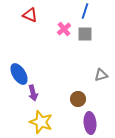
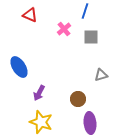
gray square: moved 6 px right, 3 px down
blue ellipse: moved 7 px up
purple arrow: moved 6 px right; rotated 42 degrees clockwise
